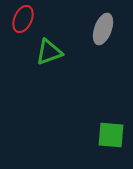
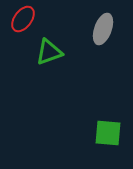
red ellipse: rotated 12 degrees clockwise
green square: moved 3 px left, 2 px up
